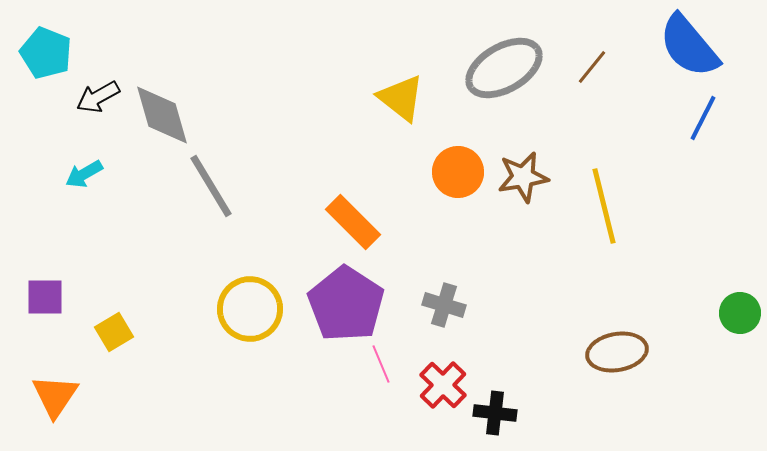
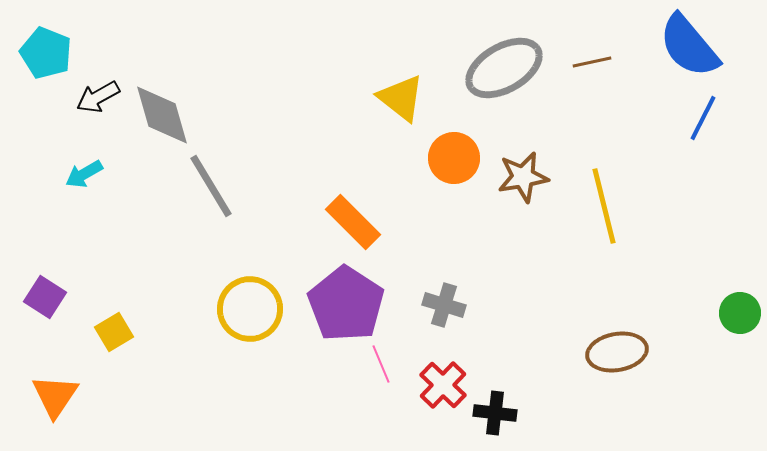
brown line: moved 5 px up; rotated 39 degrees clockwise
orange circle: moved 4 px left, 14 px up
purple square: rotated 33 degrees clockwise
